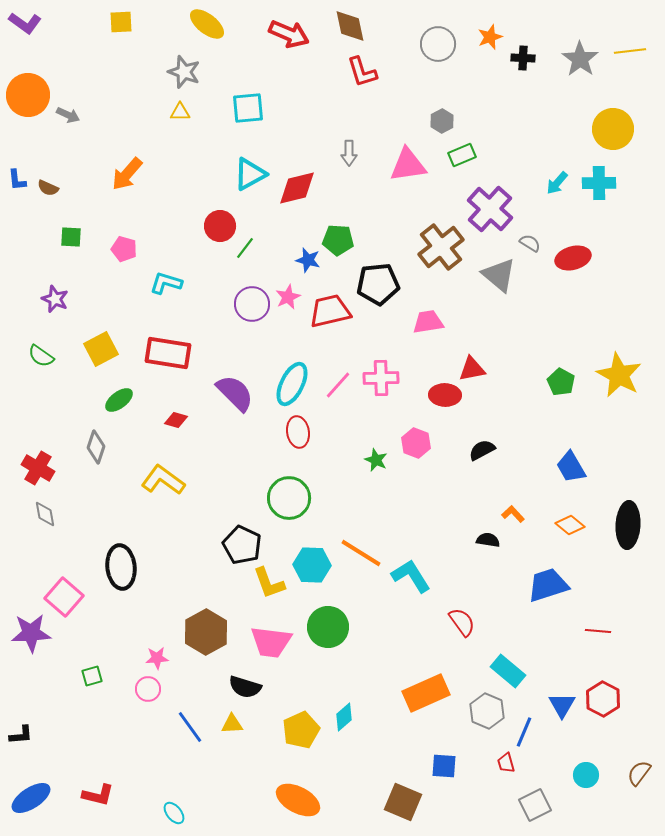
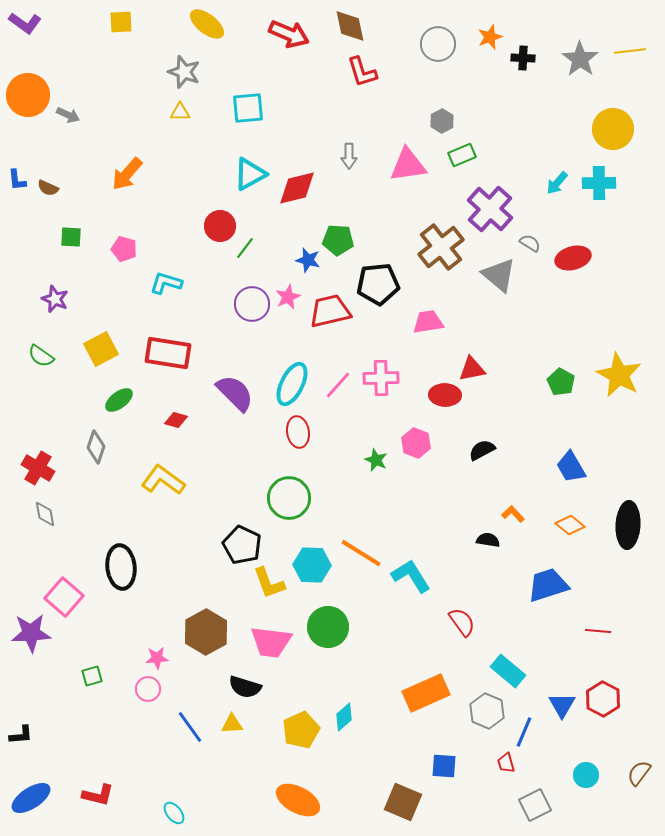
gray arrow at (349, 153): moved 3 px down
